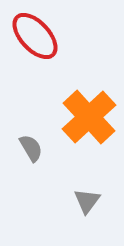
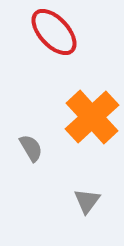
red ellipse: moved 19 px right, 4 px up
orange cross: moved 3 px right
